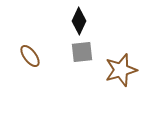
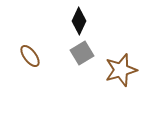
gray square: moved 1 px down; rotated 25 degrees counterclockwise
